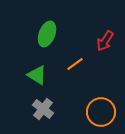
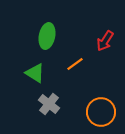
green ellipse: moved 2 px down; rotated 10 degrees counterclockwise
green triangle: moved 2 px left, 2 px up
gray cross: moved 6 px right, 5 px up
